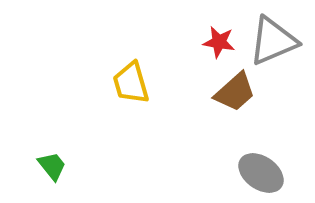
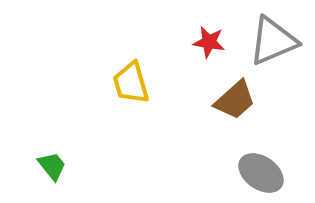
red star: moved 10 px left
brown trapezoid: moved 8 px down
